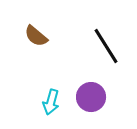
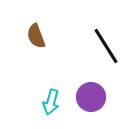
brown semicircle: rotated 30 degrees clockwise
